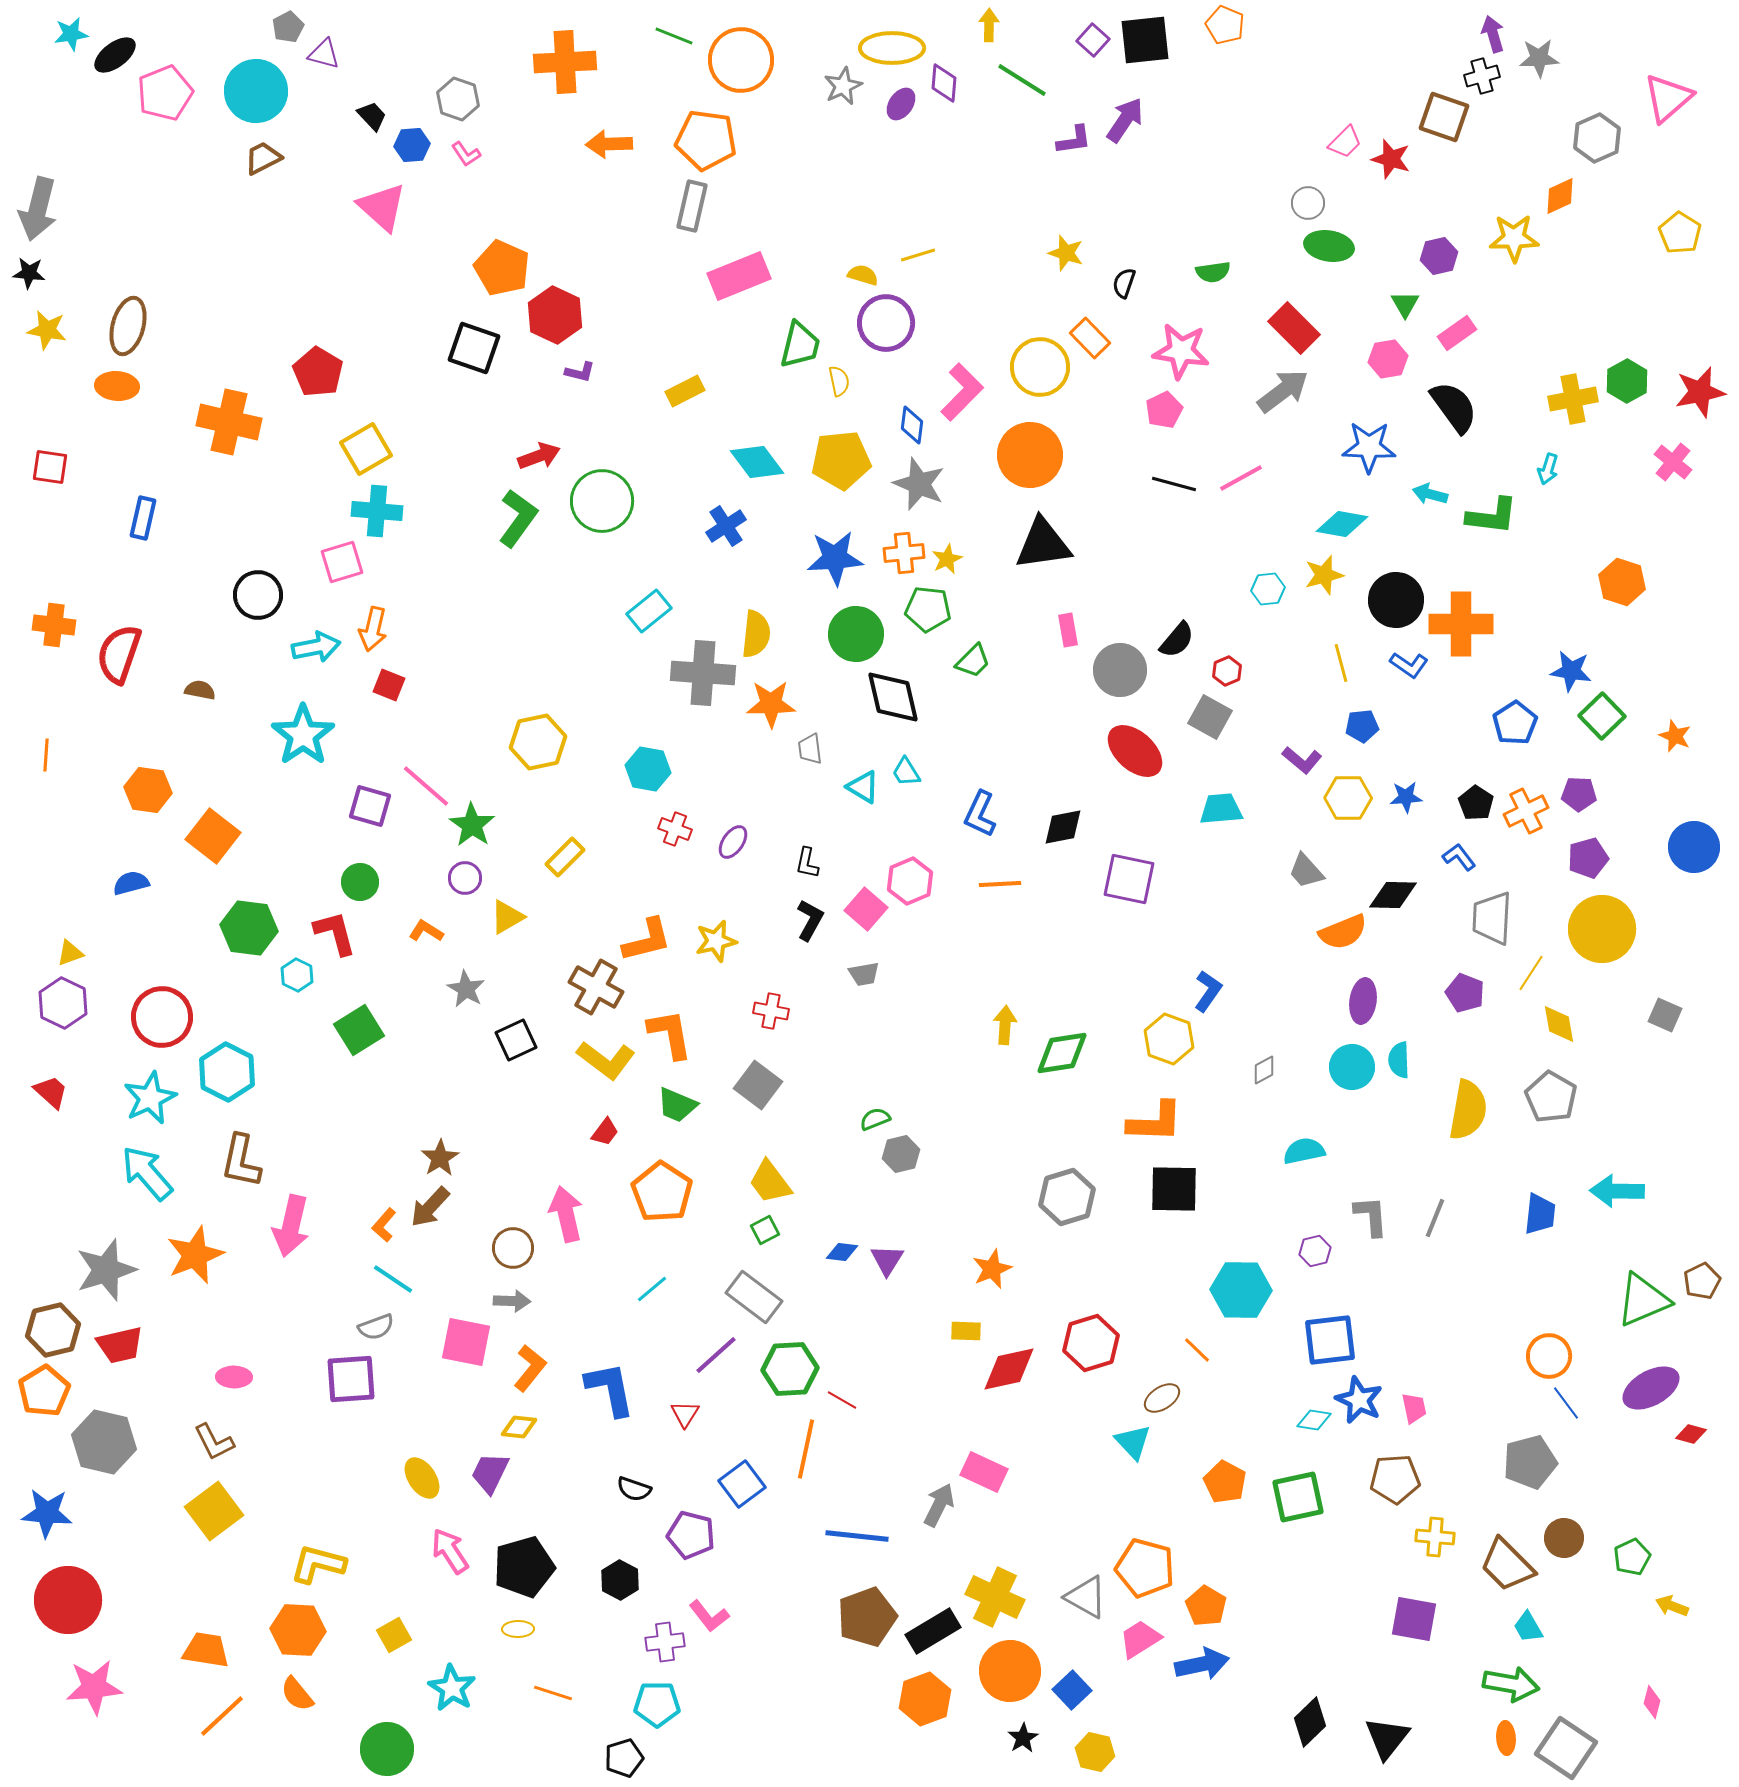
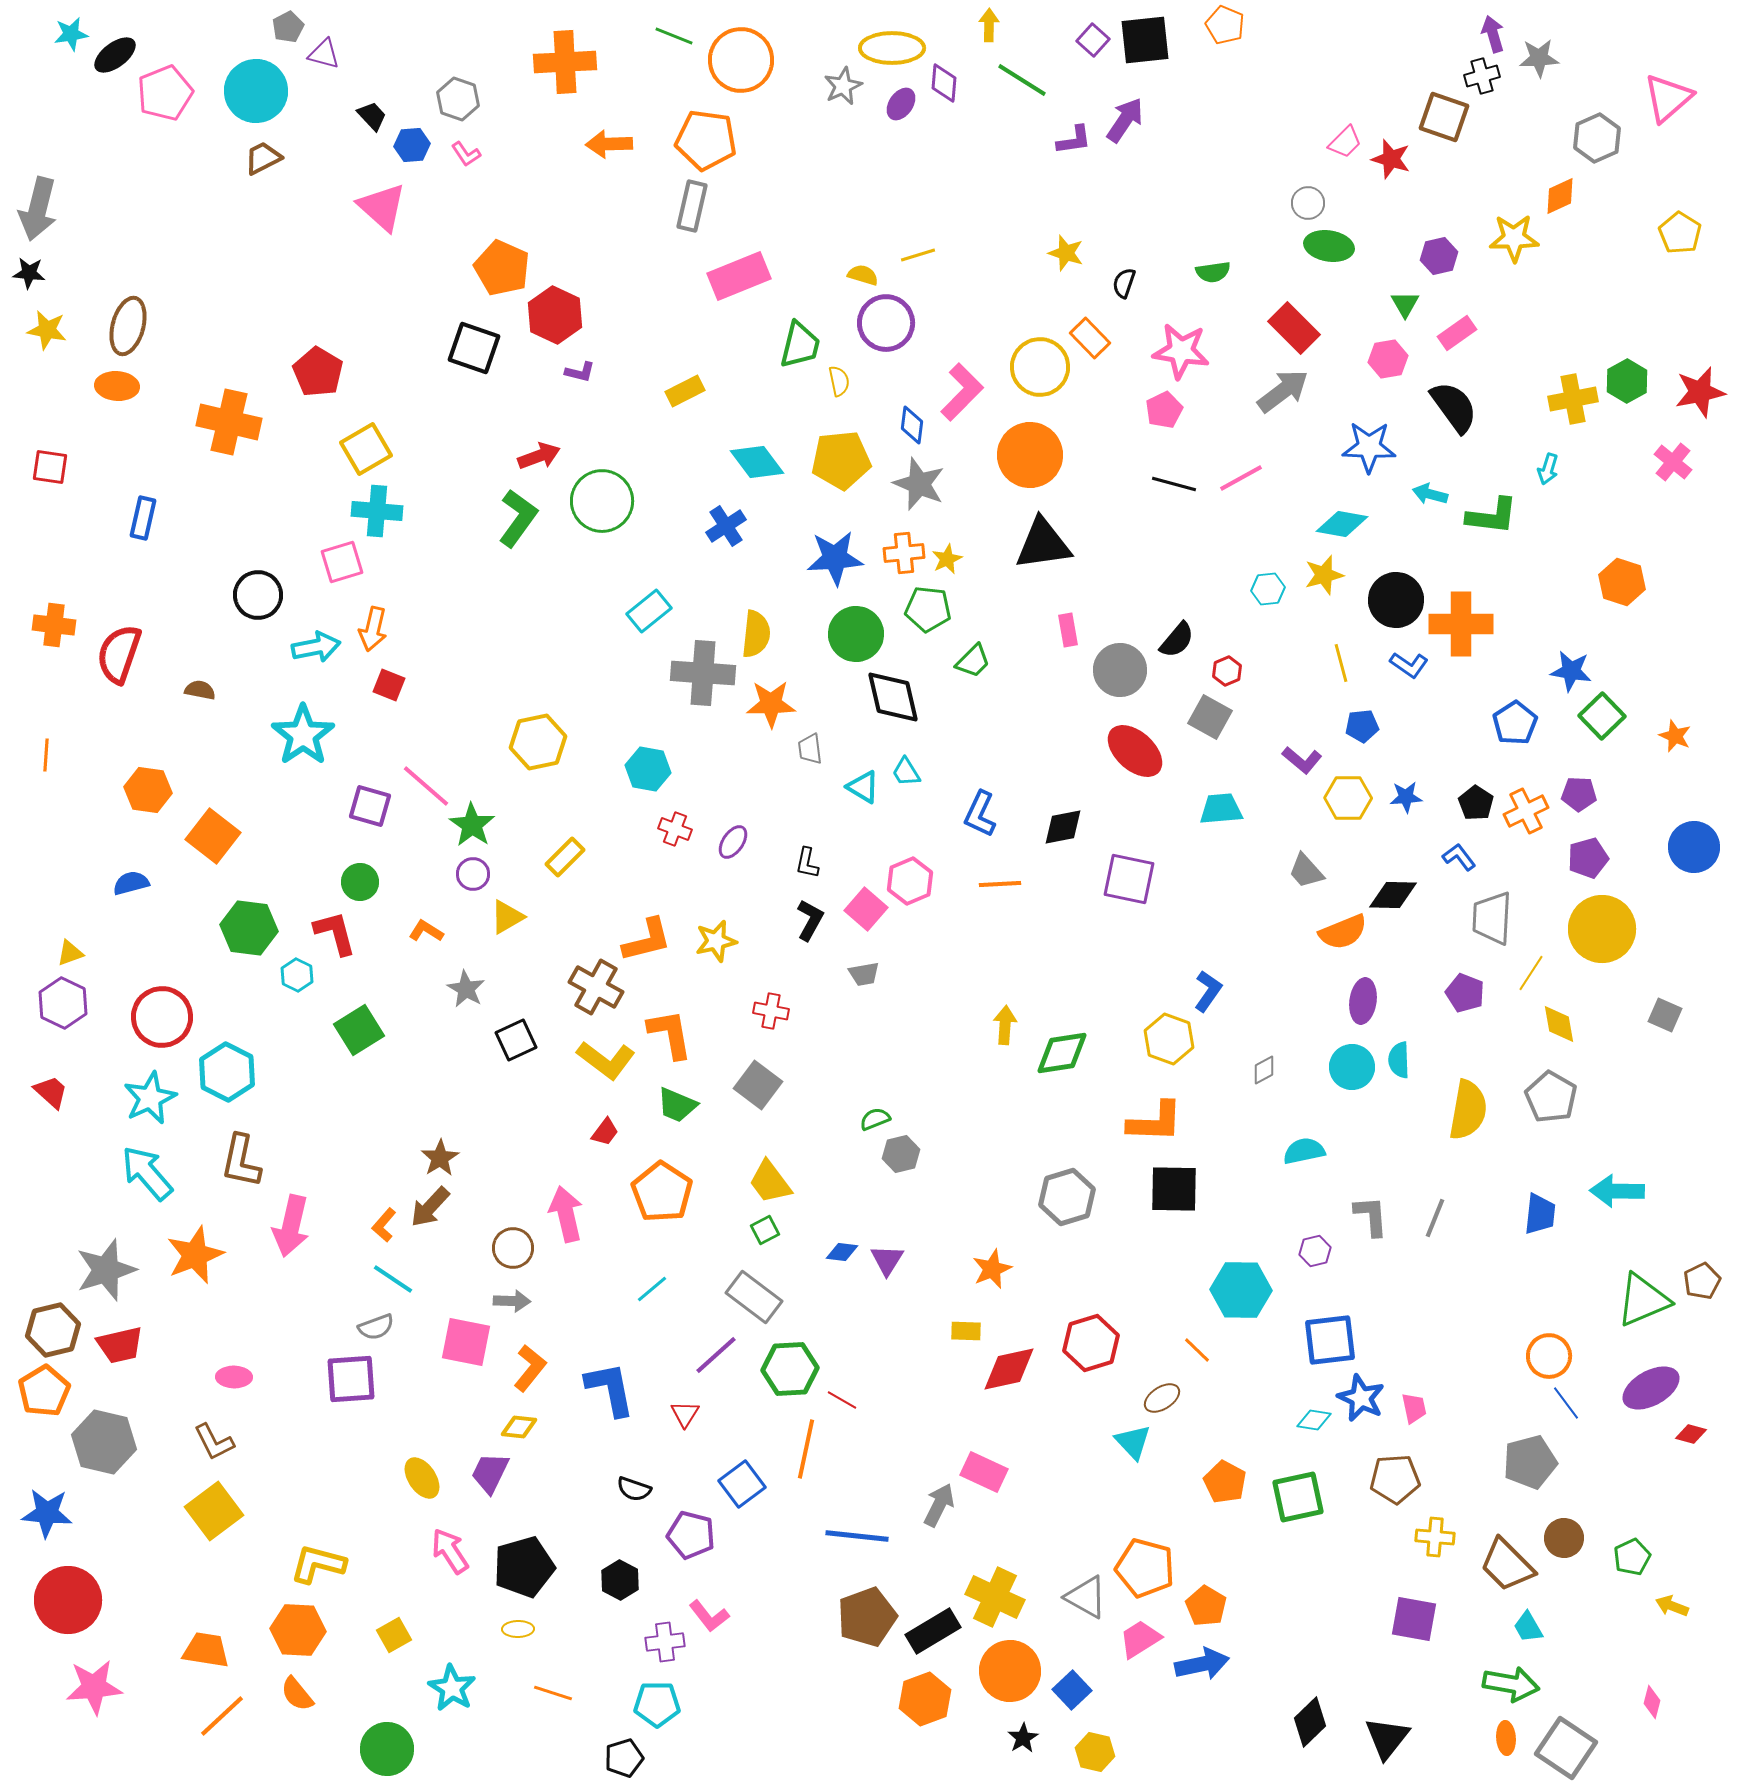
purple circle at (465, 878): moved 8 px right, 4 px up
blue star at (1359, 1400): moved 2 px right, 2 px up
